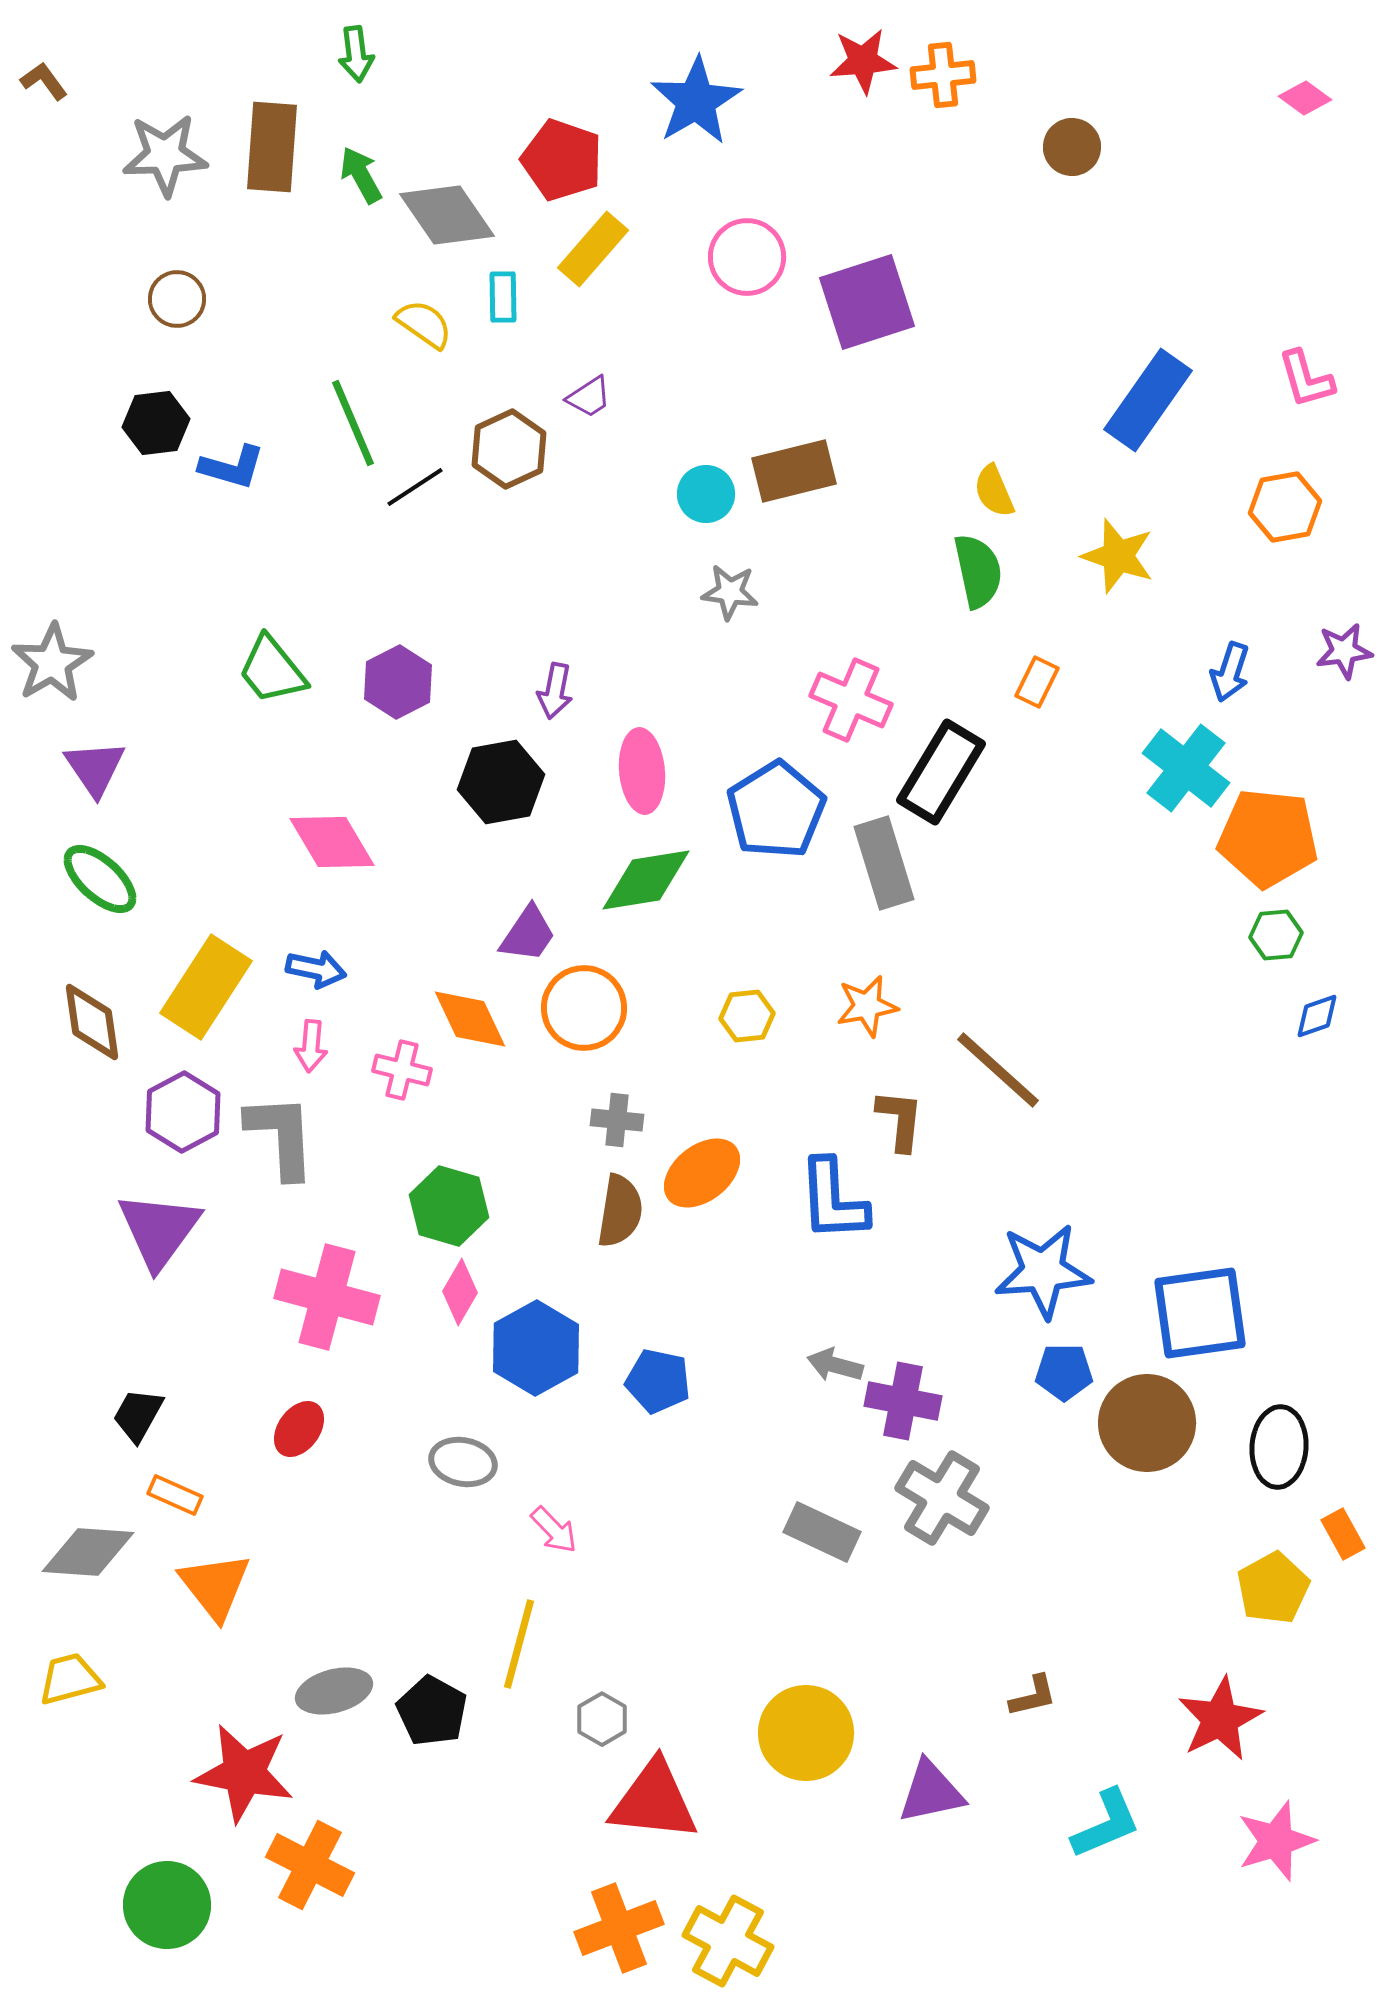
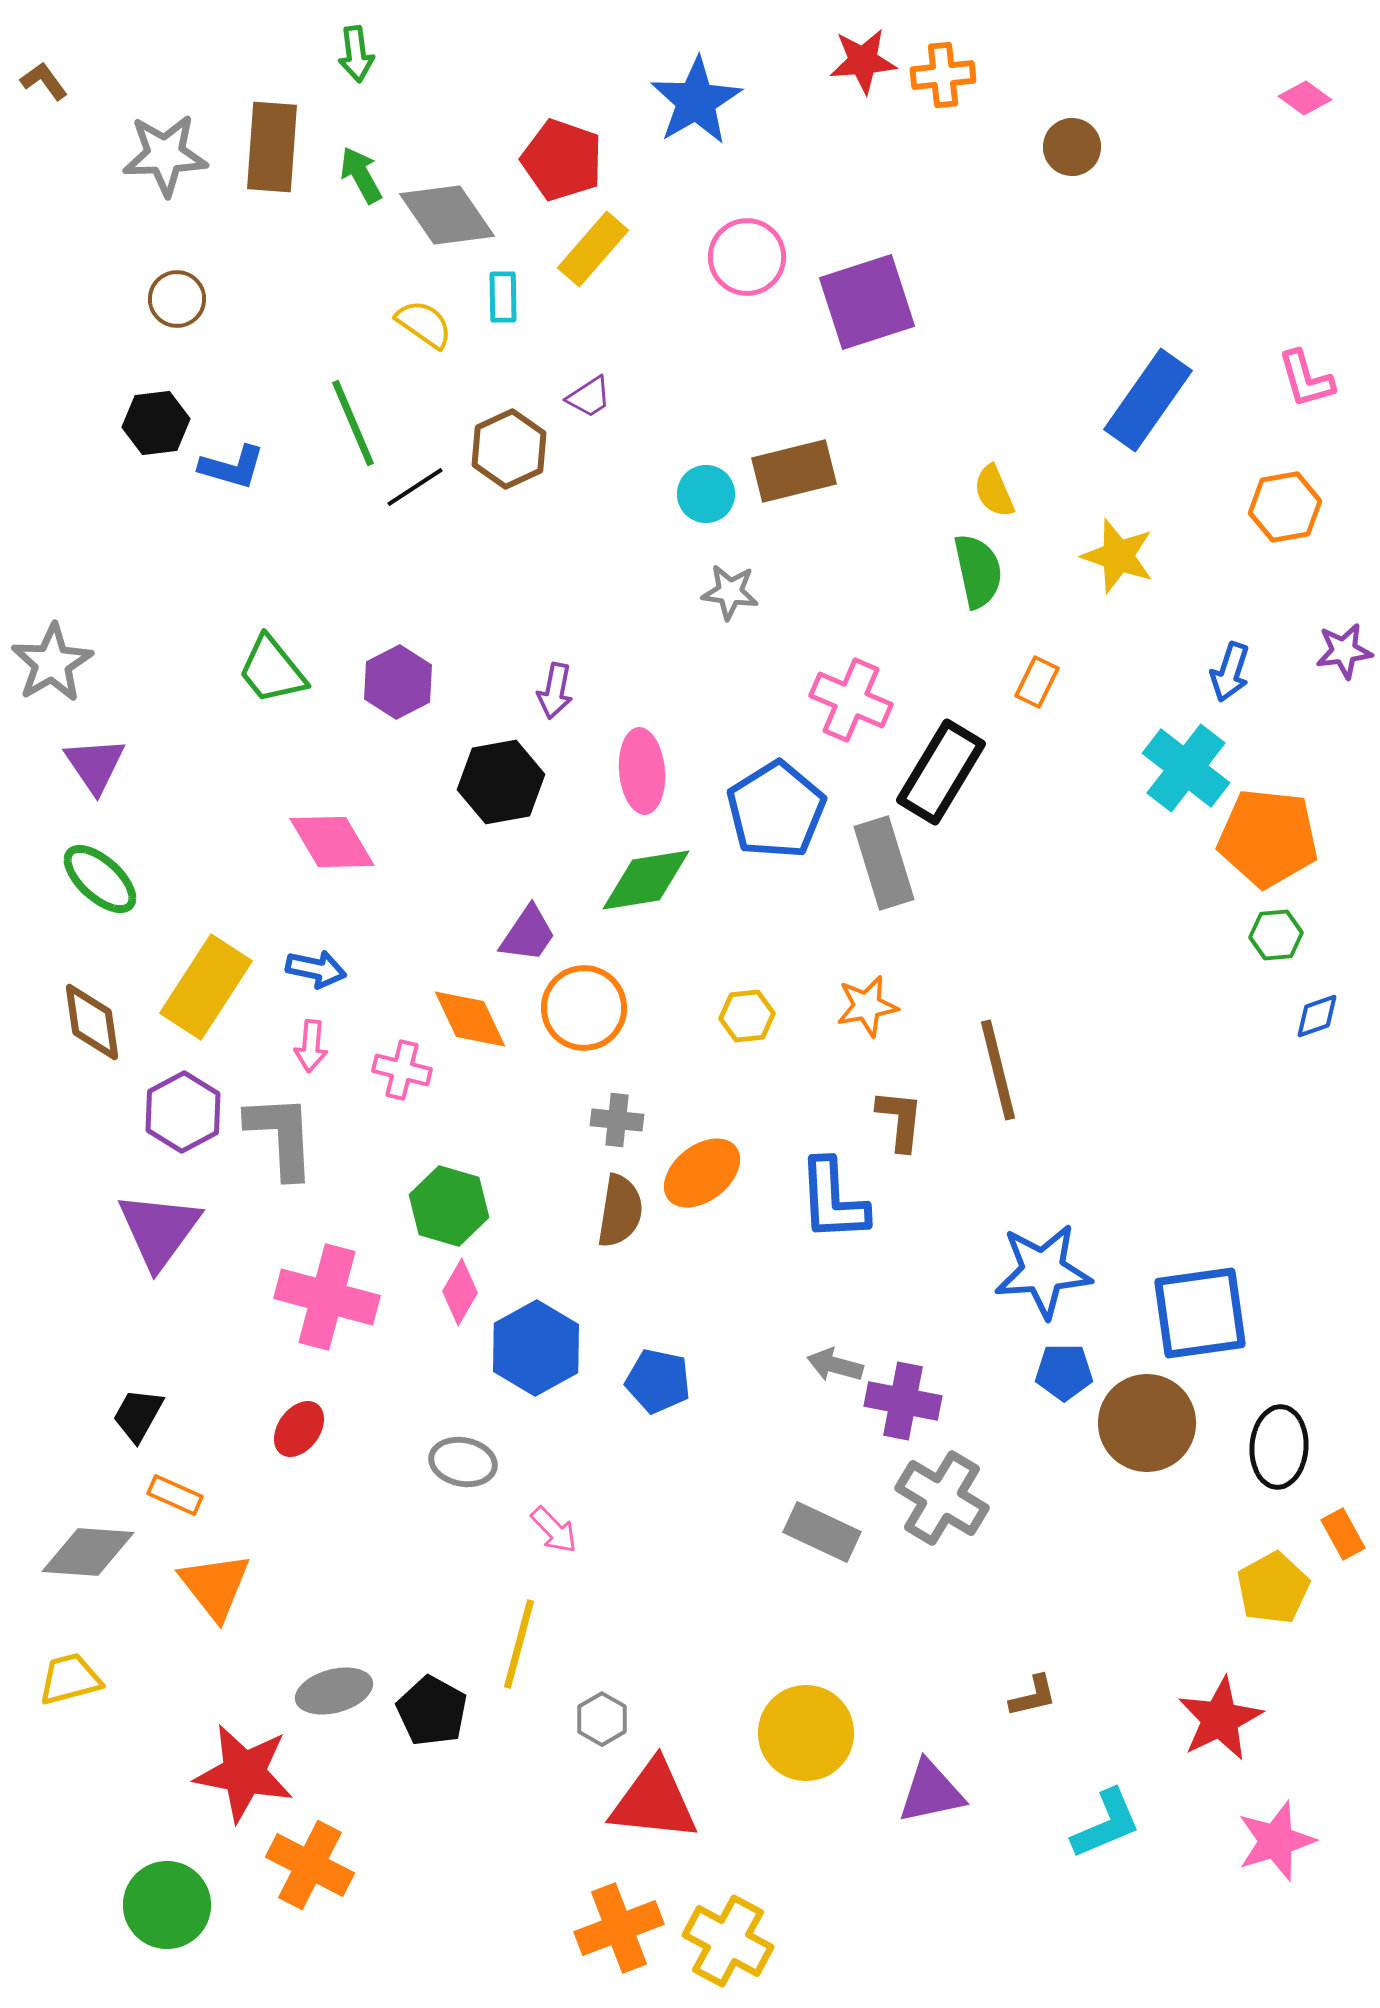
purple triangle at (95, 768): moved 3 px up
brown line at (998, 1070): rotated 34 degrees clockwise
